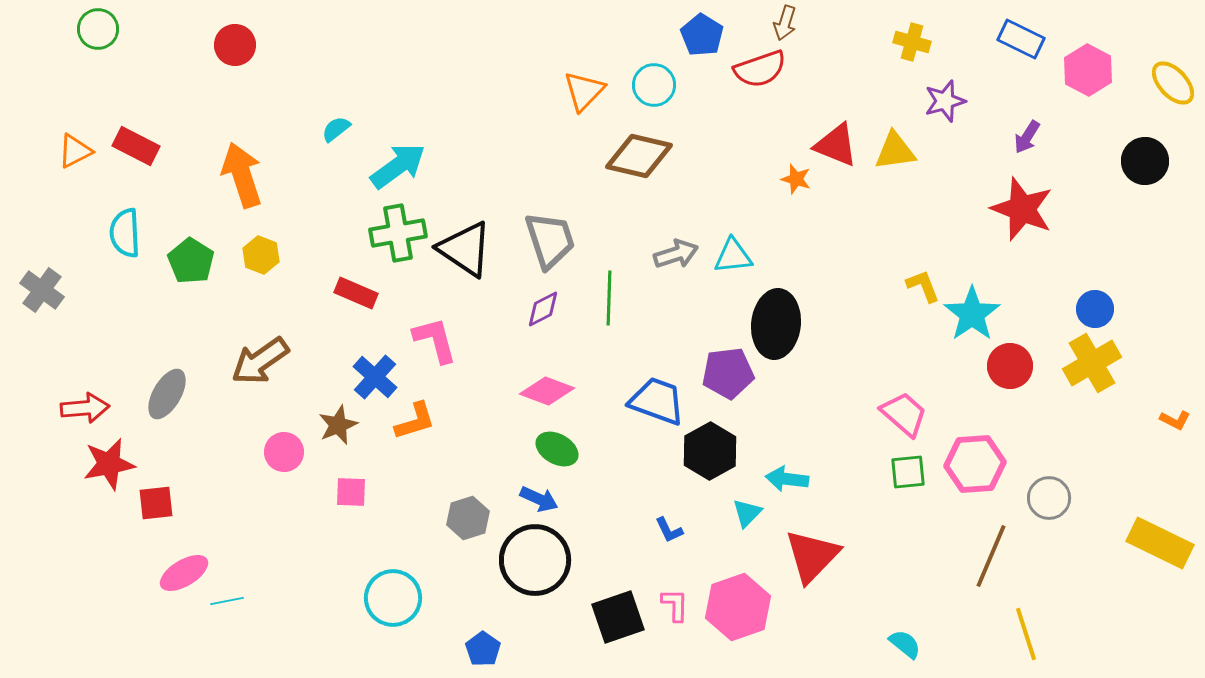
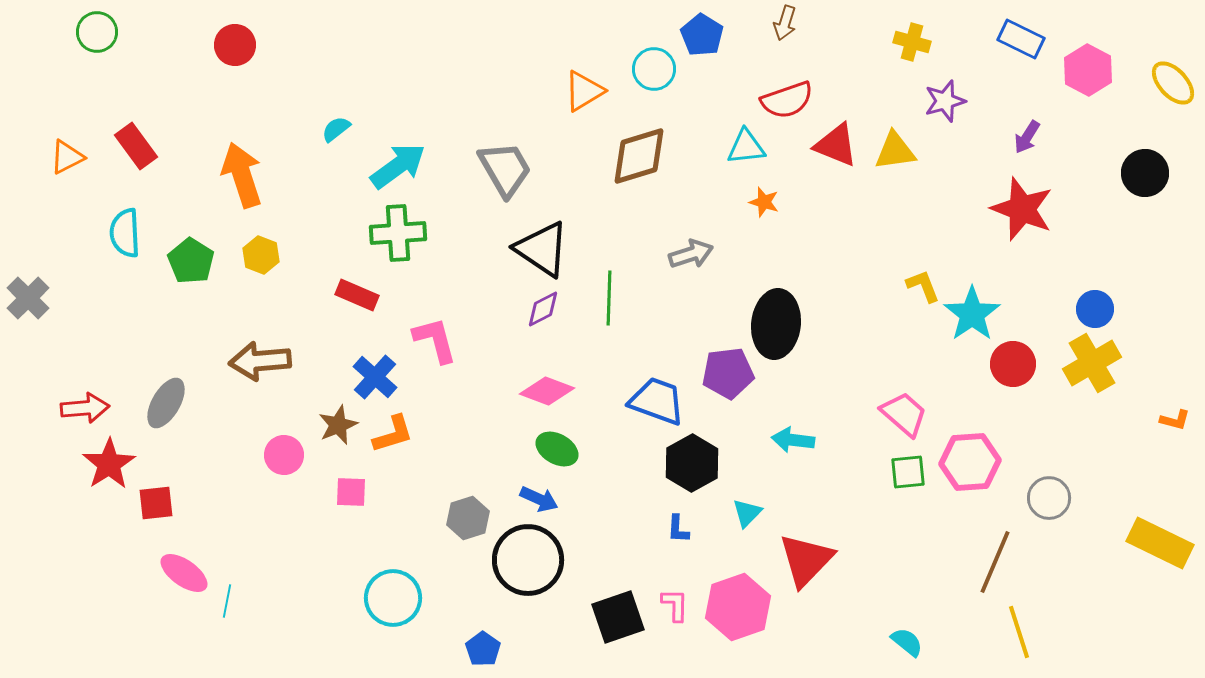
green circle at (98, 29): moved 1 px left, 3 px down
red semicircle at (760, 69): moved 27 px right, 31 px down
cyan circle at (654, 85): moved 16 px up
orange triangle at (584, 91): rotated 15 degrees clockwise
red rectangle at (136, 146): rotated 27 degrees clockwise
orange triangle at (75, 151): moved 8 px left, 6 px down
brown diamond at (639, 156): rotated 30 degrees counterclockwise
black circle at (1145, 161): moved 12 px down
orange star at (796, 179): moved 32 px left, 23 px down
green cross at (398, 233): rotated 6 degrees clockwise
gray trapezoid at (550, 240): moved 45 px left, 71 px up; rotated 12 degrees counterclockwise
black triangle at (465, 249): moved 77 px right
gray arrow at (676, 254): moved 15 px right
cyan triangle at (733, 256): moved 13 px right, 109 px up
gray cross at (42, 290): moved 14 px left, 8 px down; rotated 9 degrees clockwise
red rectangle at (356, 293): moved 1 px right, 2 px down
brown arrow at (260, 361): rotated 30 degrees clockwise
red circle at (1010, 366): moved 3 px right, 2 px up
gray ellipse at (167, 394): moved 1 px left, 9 px down
orange L-shape at (1175, 420): rotated 12 degrees counterclockwise
orange L-shape at (415, 421): moved 22 px left, 13 px down
black hexagon at (710, 451): moved 18 px left, 12 px down
pink circle at (284, 452): moved 3 px down
red star at (109, 464): rotated 22 degrees counterclockwise
pink hexagon at (975, 464): moved 5 px left, 2 px up
cyan arrow at (787, 479): moved 6 px right, 39 px up
blue L-shape at (669, 530): moved 9 px right, 1 px up; rotated 28 degrees clockwise
red triangle at (812, 556): moved 6 px left, 4 px down
brown line at (991, 556): moved 4 px right, 6 px down
black circle at (535, 560): moved 7 px left
pink ellipse at (184, 573): rotated 66 degrees clockwise
cyan line at (227, 601): rotated 68 degrees counterclockwise
yellow line at (1026, 634): moved 7 px left, 2 px up
cyan semicircle at (905, 644): moved 2 px right, 2 px up
